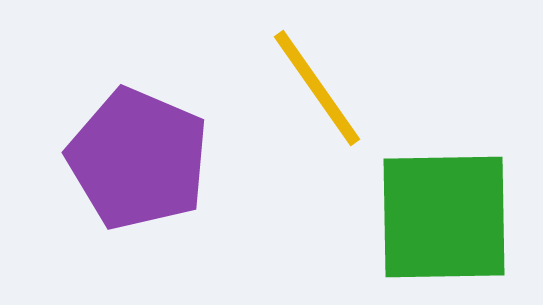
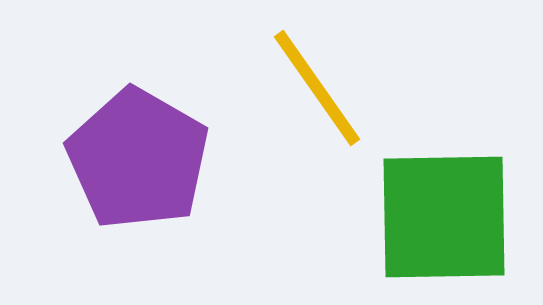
purple pentagon: rotated 7 degrees clockwise
